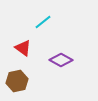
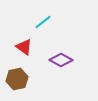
red triangle: moved 1 px right, 1 px up
brown hexagon: moved 2 px up
